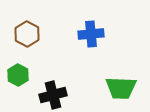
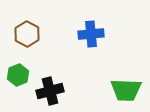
green hexagon: rotated 10 degrees clockwise
green trapezoid: moved 5 px right, 2 px down
black cross: moved 3 px left, 4 px up
